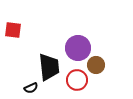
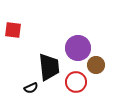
red circle: moved 1 px left, 2 px down
